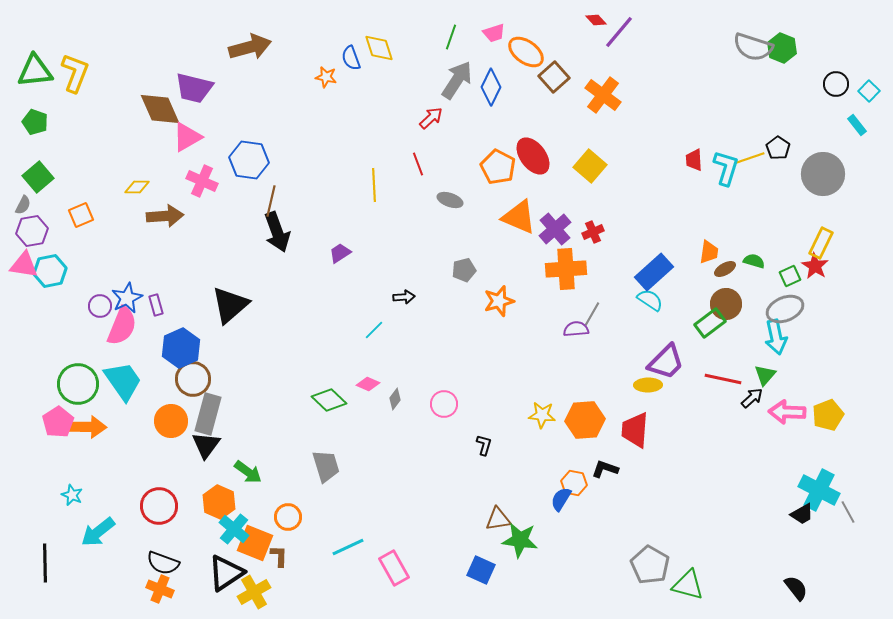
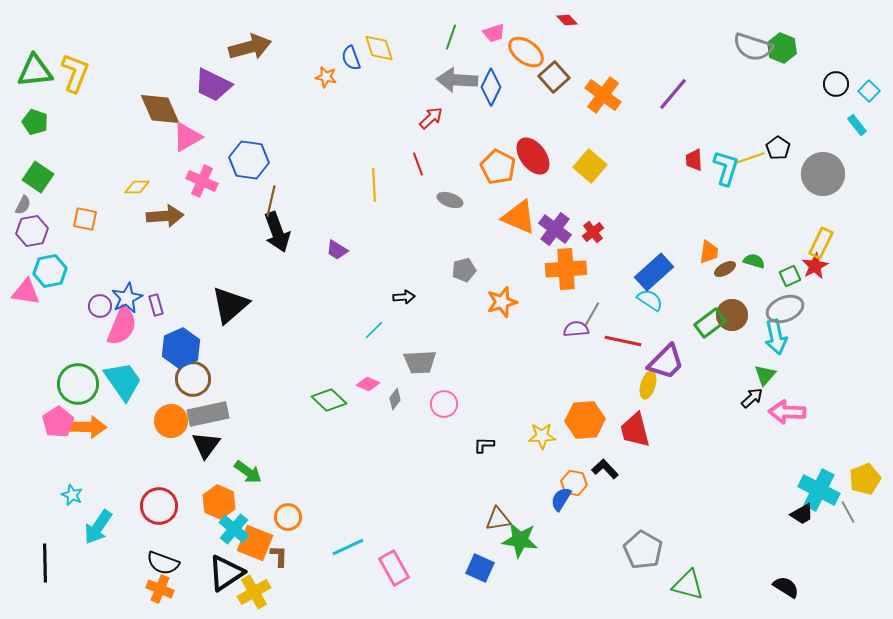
red diamond at (596, 20): moved 29 px left
purple line at (619, 32): moved 54 px right, 62 px down
gray arrow at (457, 80): rotated 120 degrees counterclockwise
purple trapezoid at (194, 88): moved 19 px right, 3 px up; rotated 12 degrees clockwise
green square at (38, 177): rotated 16 degrees counterclockwise
orange square at (81, 215): moved 4 px right, 4 px down; rotated 35 degrees clockwise
purple cross at (555, 229): rotated 12 degrees counterclockwise
red cross at (593, 232): rotated 15 degrees counterclockwise
purple trapezoid at (340, 253): moved 3 px left, 3 px up; rotated 115 degrees counterclockwise
pink triangle at (24, 265): moved 2 px right, 27 px down
red star at (815, 266): rotated 12 degrees clockwise
orange star at (499, 301): moved 3 px right, 1 px down
brown circle at (726, 304): moved 6 px right, 11 px down
red line at (723, 379): moved 100 px left, 38 px up
yellow ellipse at (648, 385): rotated 72 degrees counterclockwise
gray rectangle at (208, 414): rotated 63 degrees clockwise
yellow star at (542, 415): moved 21 px down; rotated 8 degrees counterclockwise
yellow pentagon at (828, 415): moved 37 px right, 64 px down
red trapezoid at (635, 430): rotated 18 degrees counterclockwise
black L-shape at (484, 445): rotated 105 degrees counterclockwise
gray trapezoid at (326, 466): moved 94 px right, 104 px up; rotated 104 degrees clockwise
black L-shape at (605, 469): rotated 28 degrees clockwise
cyan arrow at (98, 532): moved 5 px up; rotated 18 degrees counterclockwise
gray pentagon at (650, 565): moved 7 px left, 15 px up
blue square at (481, 570): moved 1 px left, 2 px up
black semicircle at (796, 588): moved 10 px left, 1 px up; rotated 20 degrees counterclockwise
